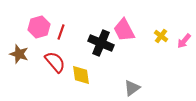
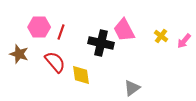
pink hexagon: rotated 15 degrees clockwise
black cross: rotated 10 degrees counterclockwise
